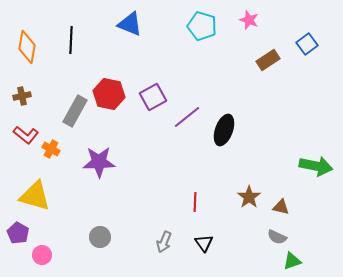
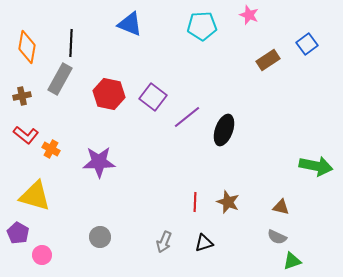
pink star: moved 5 px up
cyan pentagon: rotated 20 degrees counterclockwise
black line: moved 3 px down
purple square: rotated 24 degrees counterclockwise
gray rectangle: moved 15 px left, 32 px up
brown star: moved 21 px left, 5 px down; rotated 15 degrees counterclockwise
black triangle: rotated 48 degrees clockwise
